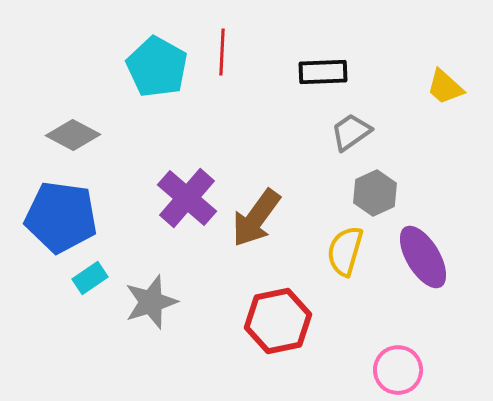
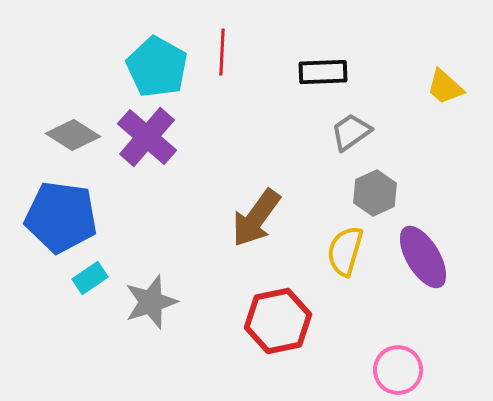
gray diamond: rotated 4 degrees clockwise
purple cross: moved 40 px left, 61 px up
